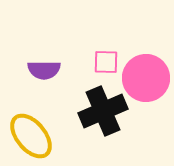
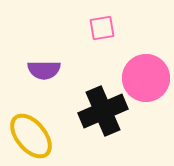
pink square: moved 4 px left, 34 px up; rotated 12 degrees counterclockwise
